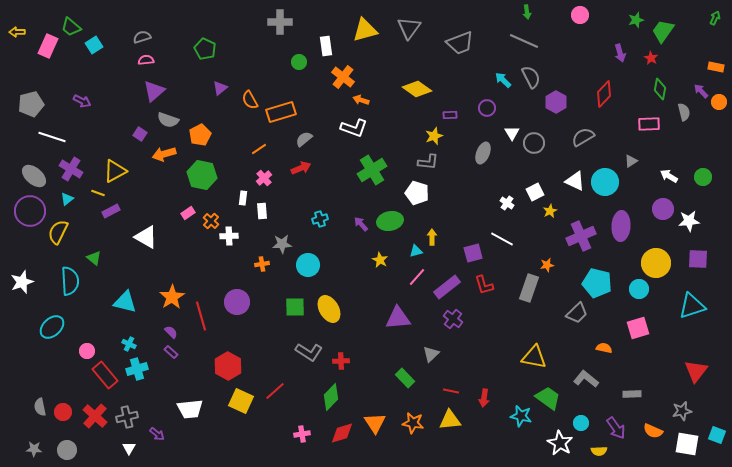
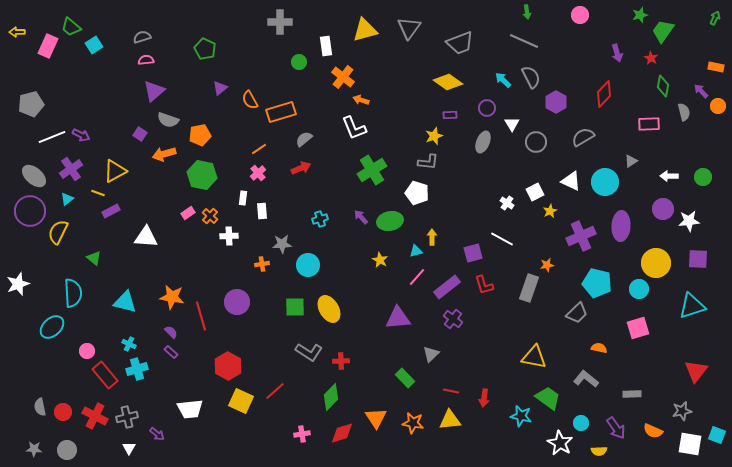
green star at (636, 20): moved 4 px right, 5 px up
purple arrow at (620, 53): moved 3 px left
yellow diamond at (417, 89): moved 31 px right, 7 px up
green diamond at (660, 89): moved 3 px right, 3 px up
purple arrow at (82, 101): moved 1 px left, 34 px down
orange circle at (719, 102): moved 1 px left, 4 px down
white L-shape at (354, 128): rotated 48 degrees clockwise
white triangle at (512, 133): moved 9 px up
orange pentagon at (200, 135): rotated 15 degrees clockwise
white line at (52, 137): rotated 40 degrees counterclockwise
gray circle at (534, 143): moved 2 px right, 1 px up
gray ellipse at (483, 153): moved 11 px up
purple cross at (71, 169): rotated 25 degrees clockwise
white arrow at (669, 176): rotated 30 degrees counterclockwise
pink cross at (264, 178): moved 6 px left, 5 px up
white triangle at (575, 181): moved 4 px left
orange cross at (211, 221): moved 1 px left, 5 px up
purple arrow at (361, 224): moved 7 px up
white triangle at (146, 237): rotated 25 degrees counterclockwise
cyan semicircle at (70, 281): moved 3 px right, 12 px down
white star at (22, 282): moved 4 px left, 2 px down
orange star at (172, 297): rotated 30 degrees counterclockwise
orange semicircle at (604, 348): moved 5 px left
red cross at (95, 416): rotated 15 degrees counterclockwise
orange triangle at (375, 423): moved 1 px right, 5 px up
white square at (687, 444): moved 3 px right
